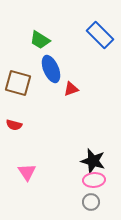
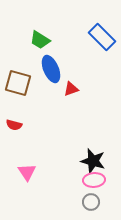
blue rectangle: moved 2 px right, 2 px down
